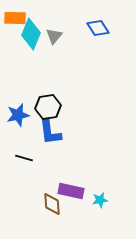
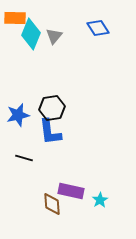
black hexagon: moved 4 px right, 1 px down
cyan star: rotated 21 degrees counterclockwise
